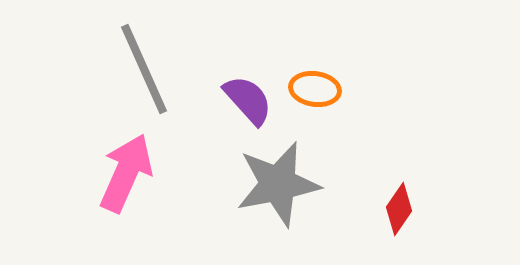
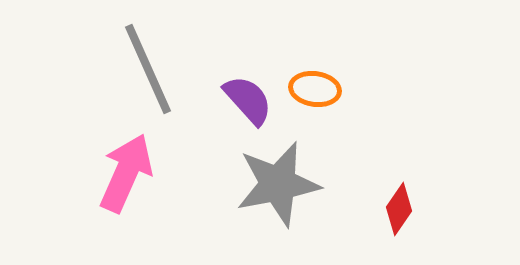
gray line: moved 4 px right
